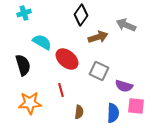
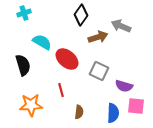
gray arrow: moved 5 px left, 1 px down
orange star: moved 1 px right, 2 px down
